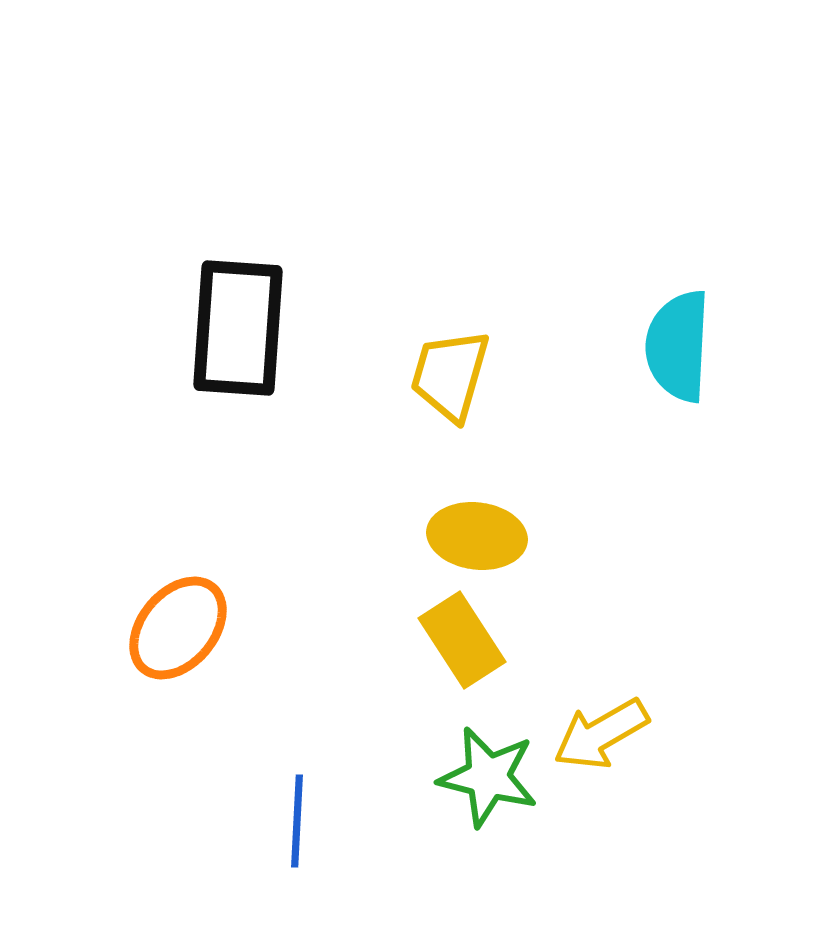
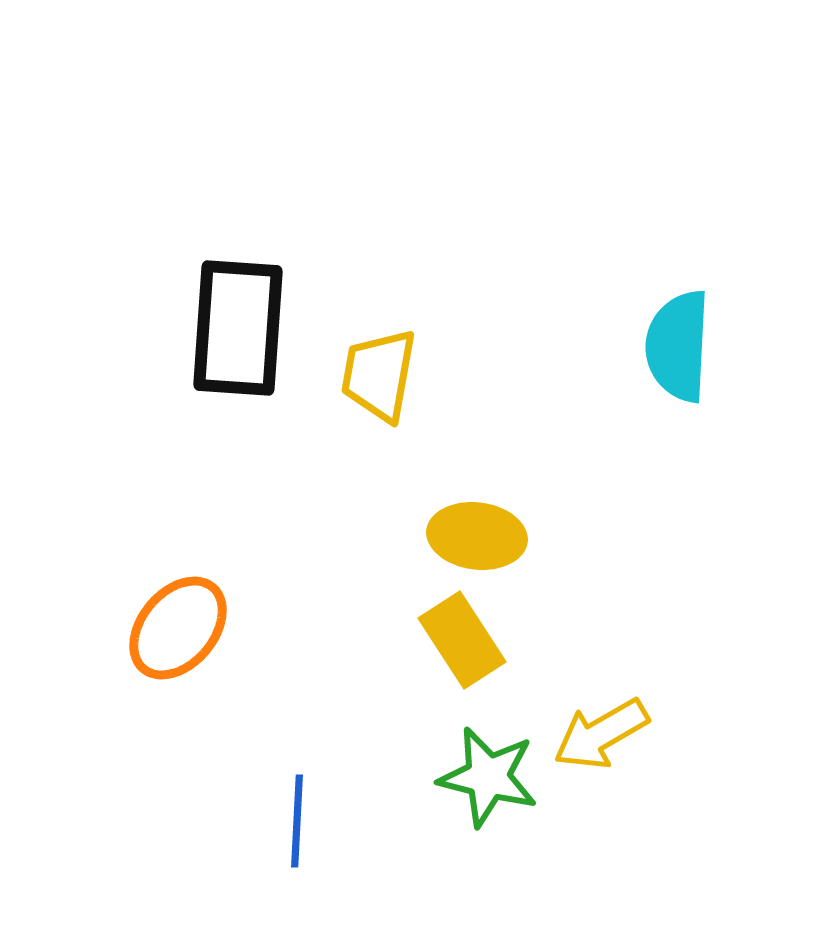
yellow trapezoid: moved 71 px left; rotated 6 degrees counterclockwise
